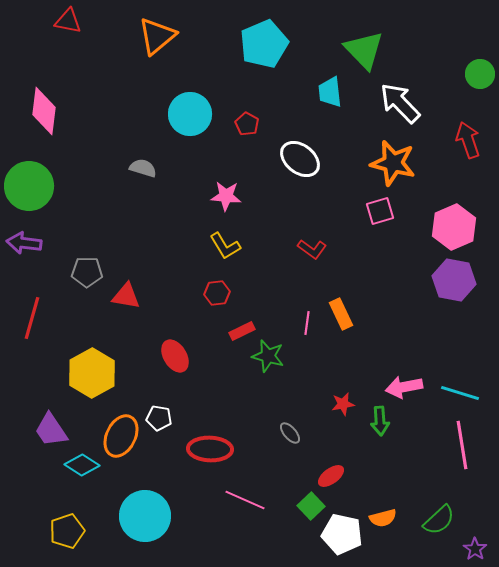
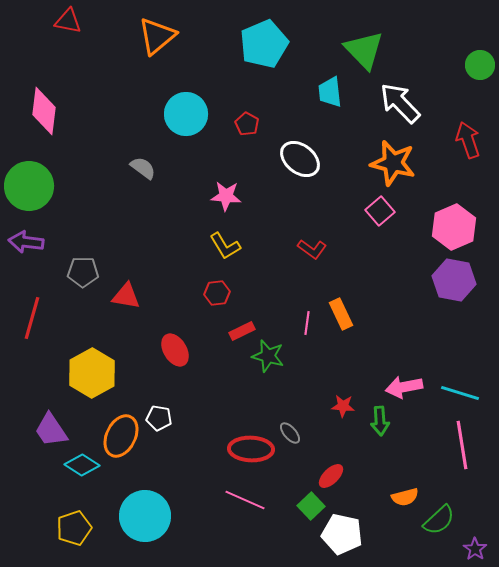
green circle at (480, 74): moved 9 px up
cyan circle at (190, 114): moved 4 px left
gray semicircle at (143, 168): rotated 20 degrees clockwise
pink square at (380, 211): rotated 24 degrees counterclockwise
purple arrow at (24, 243): moved 2 px right, 1 px up
gray pentagon at (87, 272): moved 4 px left
red ellipse at (175, 356): moved 6 px up
red star at (343, 404): moved 2 px down; rotated 15 degrees clockwise
red ellipse at (210, 449): moved 41 px right
red ellipse at (331, 476): rotated 8 degrees counterclockwise
orange semicircle at (383, 518): moved 22 px right, 21 px up
yellow pentagon at (67, 531): moved 7 px right, 3 px up
